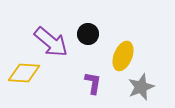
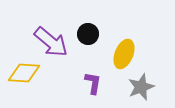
yellow ellipse: moved 1 px right, 2 px up
